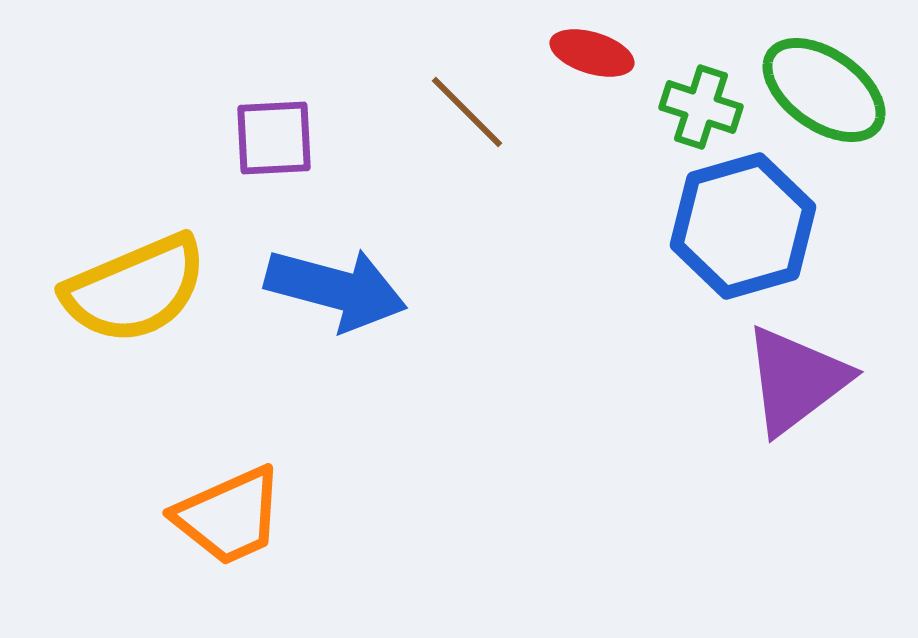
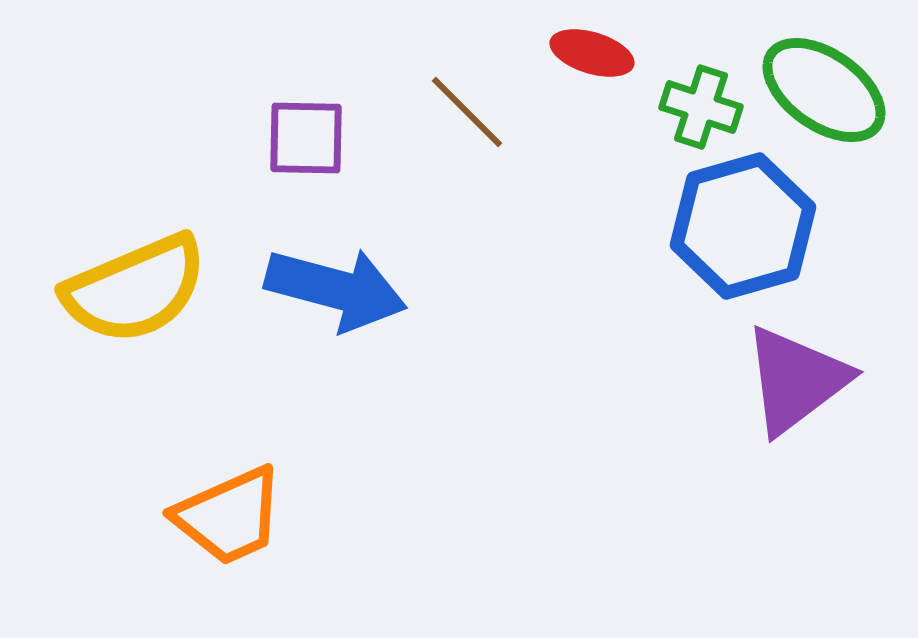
purple square: moved 32 px right; rotated 4 degrees clockwise
